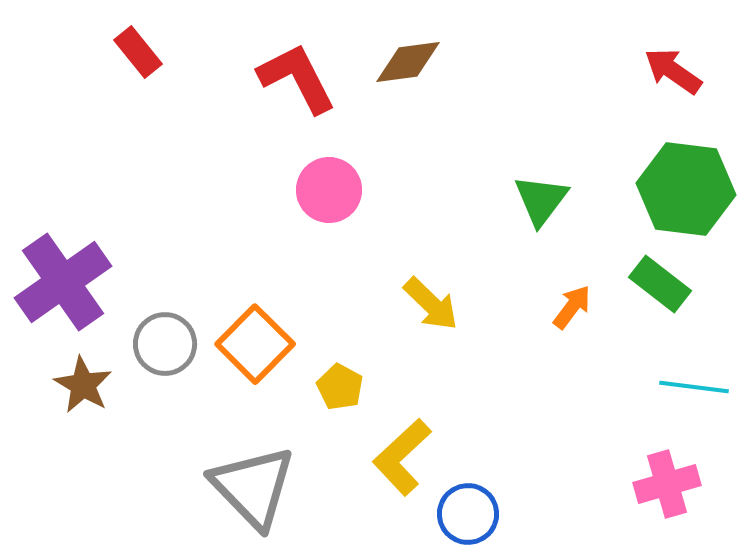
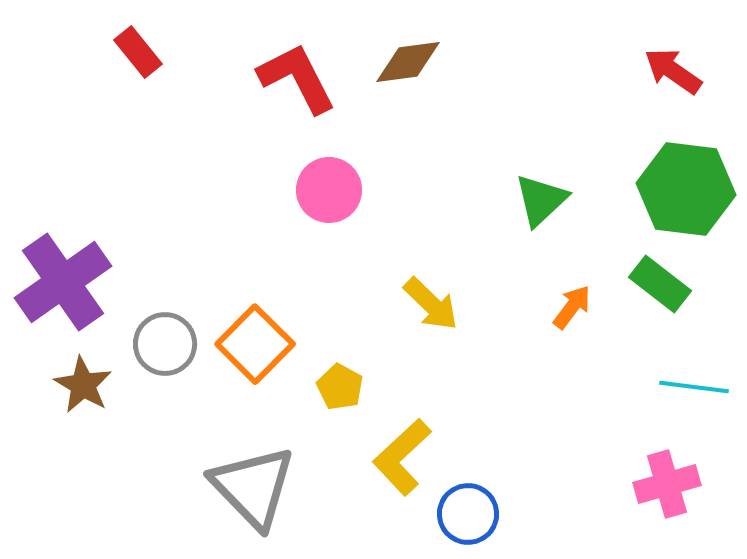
green triangle: rotated 10 degrees clockwise
